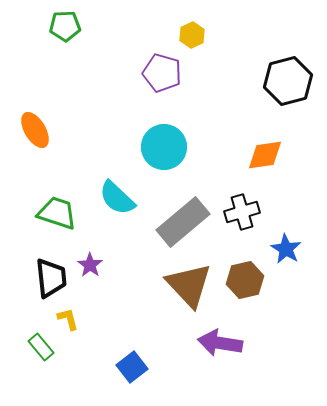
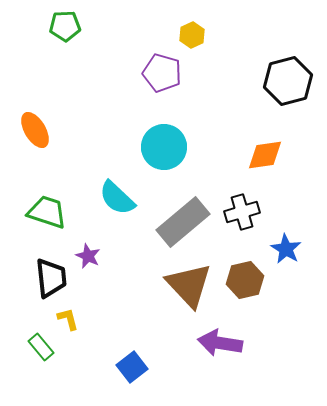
green trapezoid: moved 10 px left, 1 px up
purple star: moved 2 px left, 9 px up; rotated 10 degrees counterclockwise
